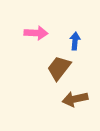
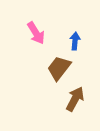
pink arrow: rotated 55 degrees clockwise
brown arrow: rotated 130 degrees clockwise
